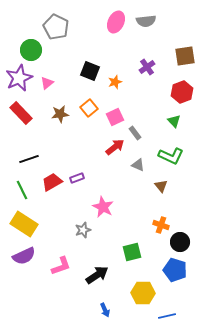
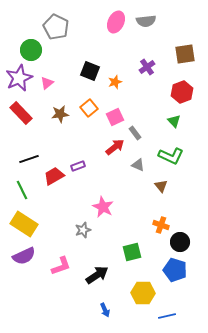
brown square: moved 2 px up
purple rectangle: moved 1 px right, 12 px up
red trapezoid: moved 2 px right, 6 px up
